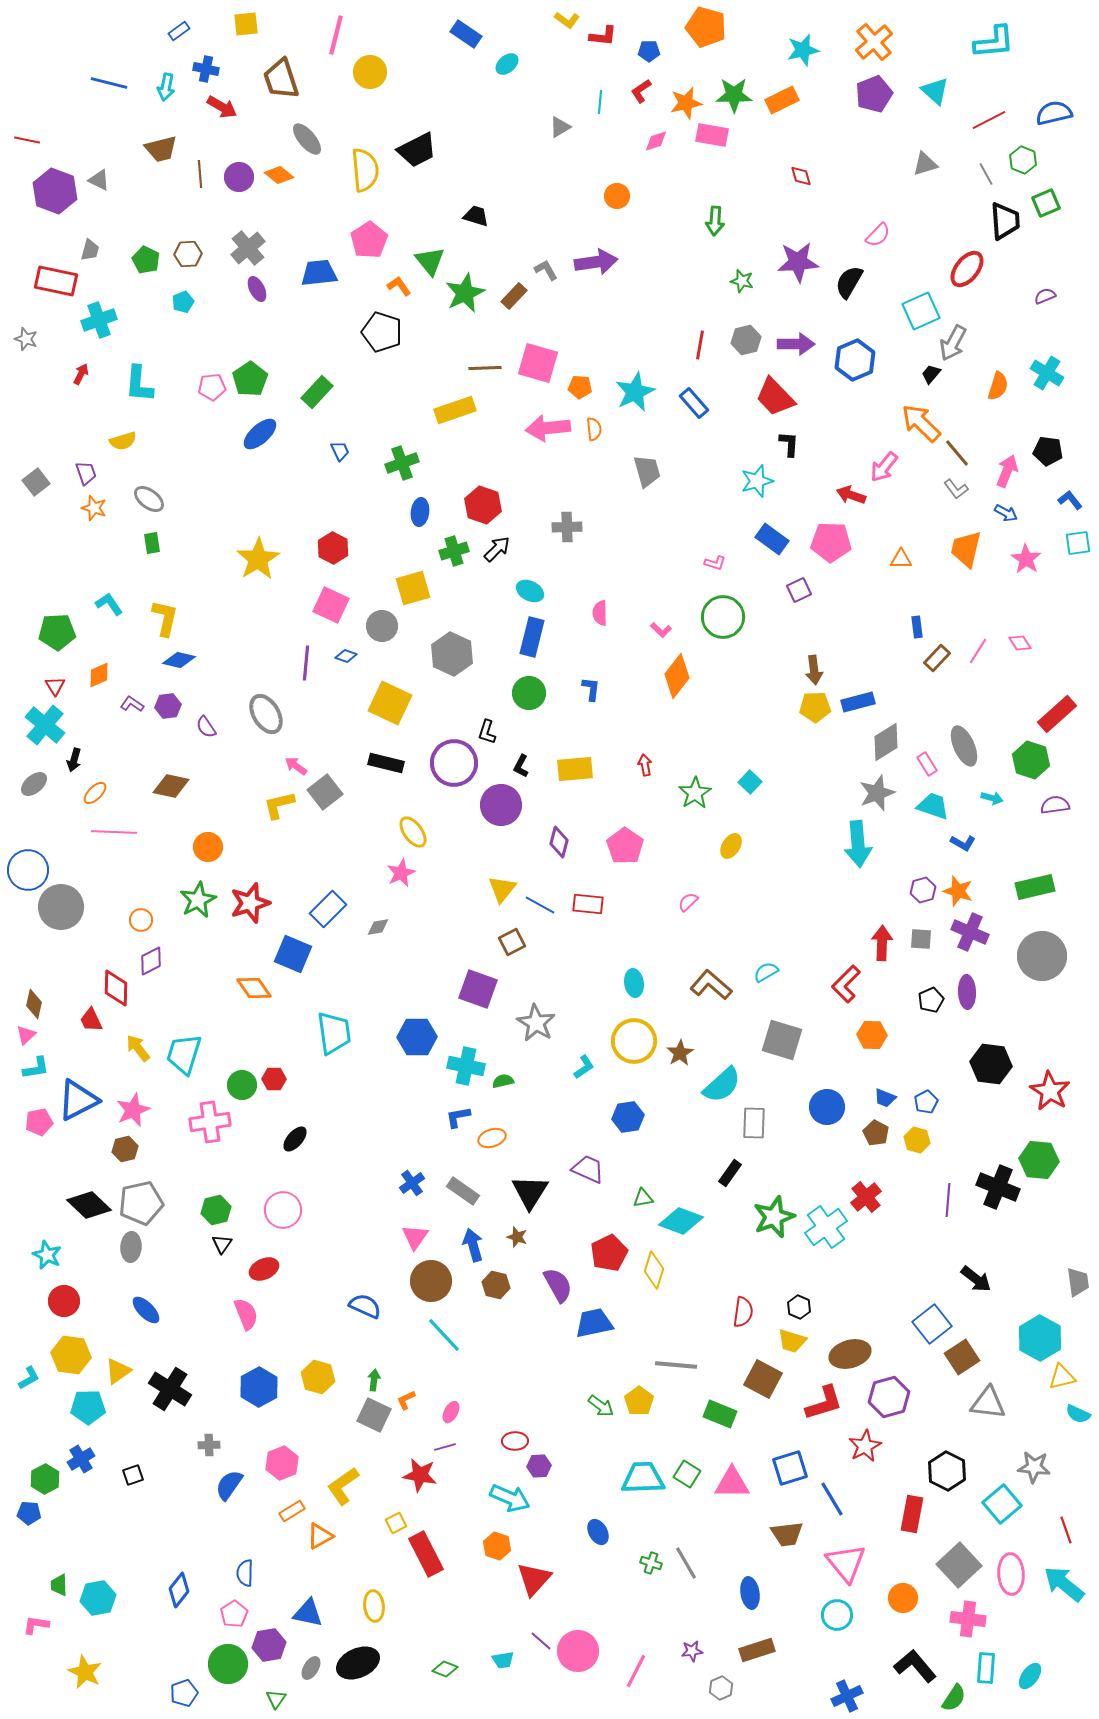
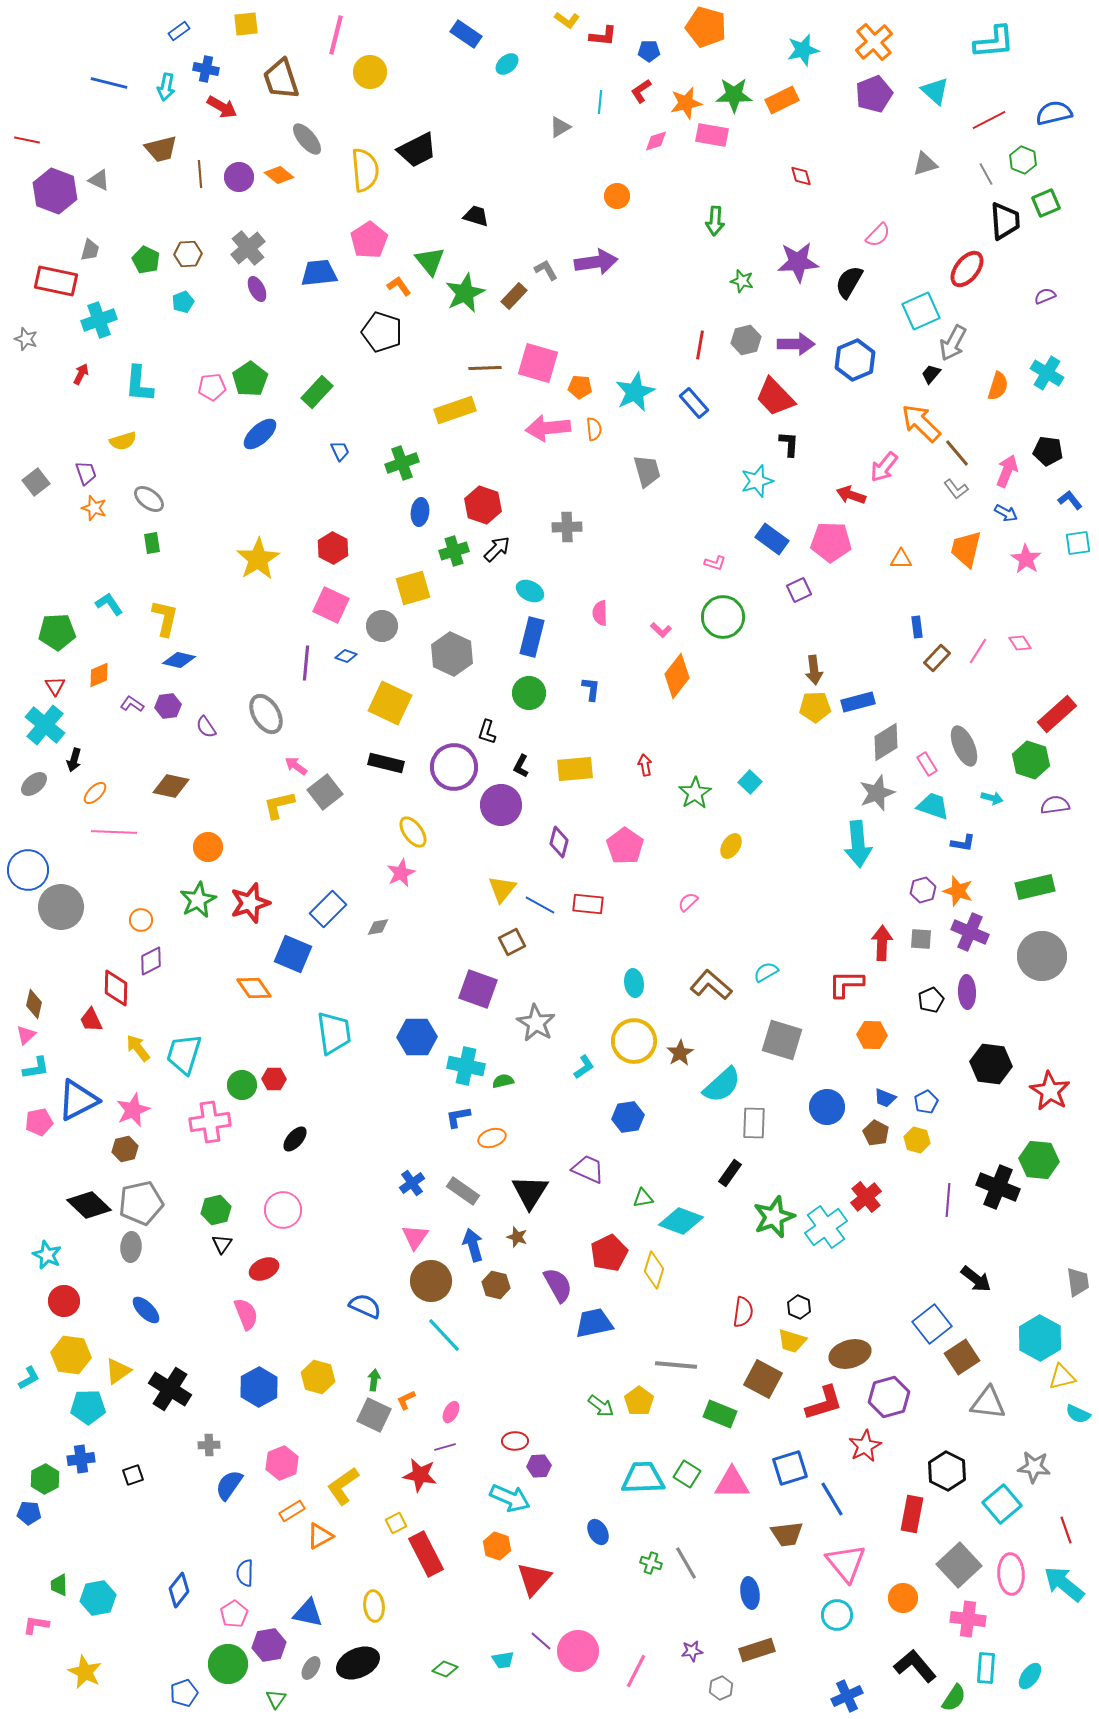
purple circle at (454, 763): moved 4 px down
blue L-shape at (963, 843): rotated 20 degrees counterclockwise
red L-shape at (846, 984): rotated 45 degrees clockwise
blue cross at (81, 1459): rotated 24 degrees clockwise
